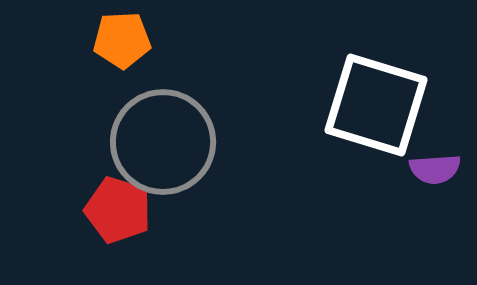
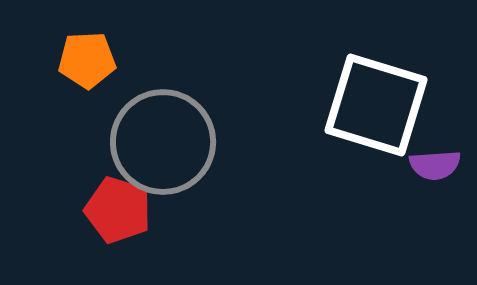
orange pentagon: moved 35 px left, 20 px down
purple semicircle: moved 4 px up
